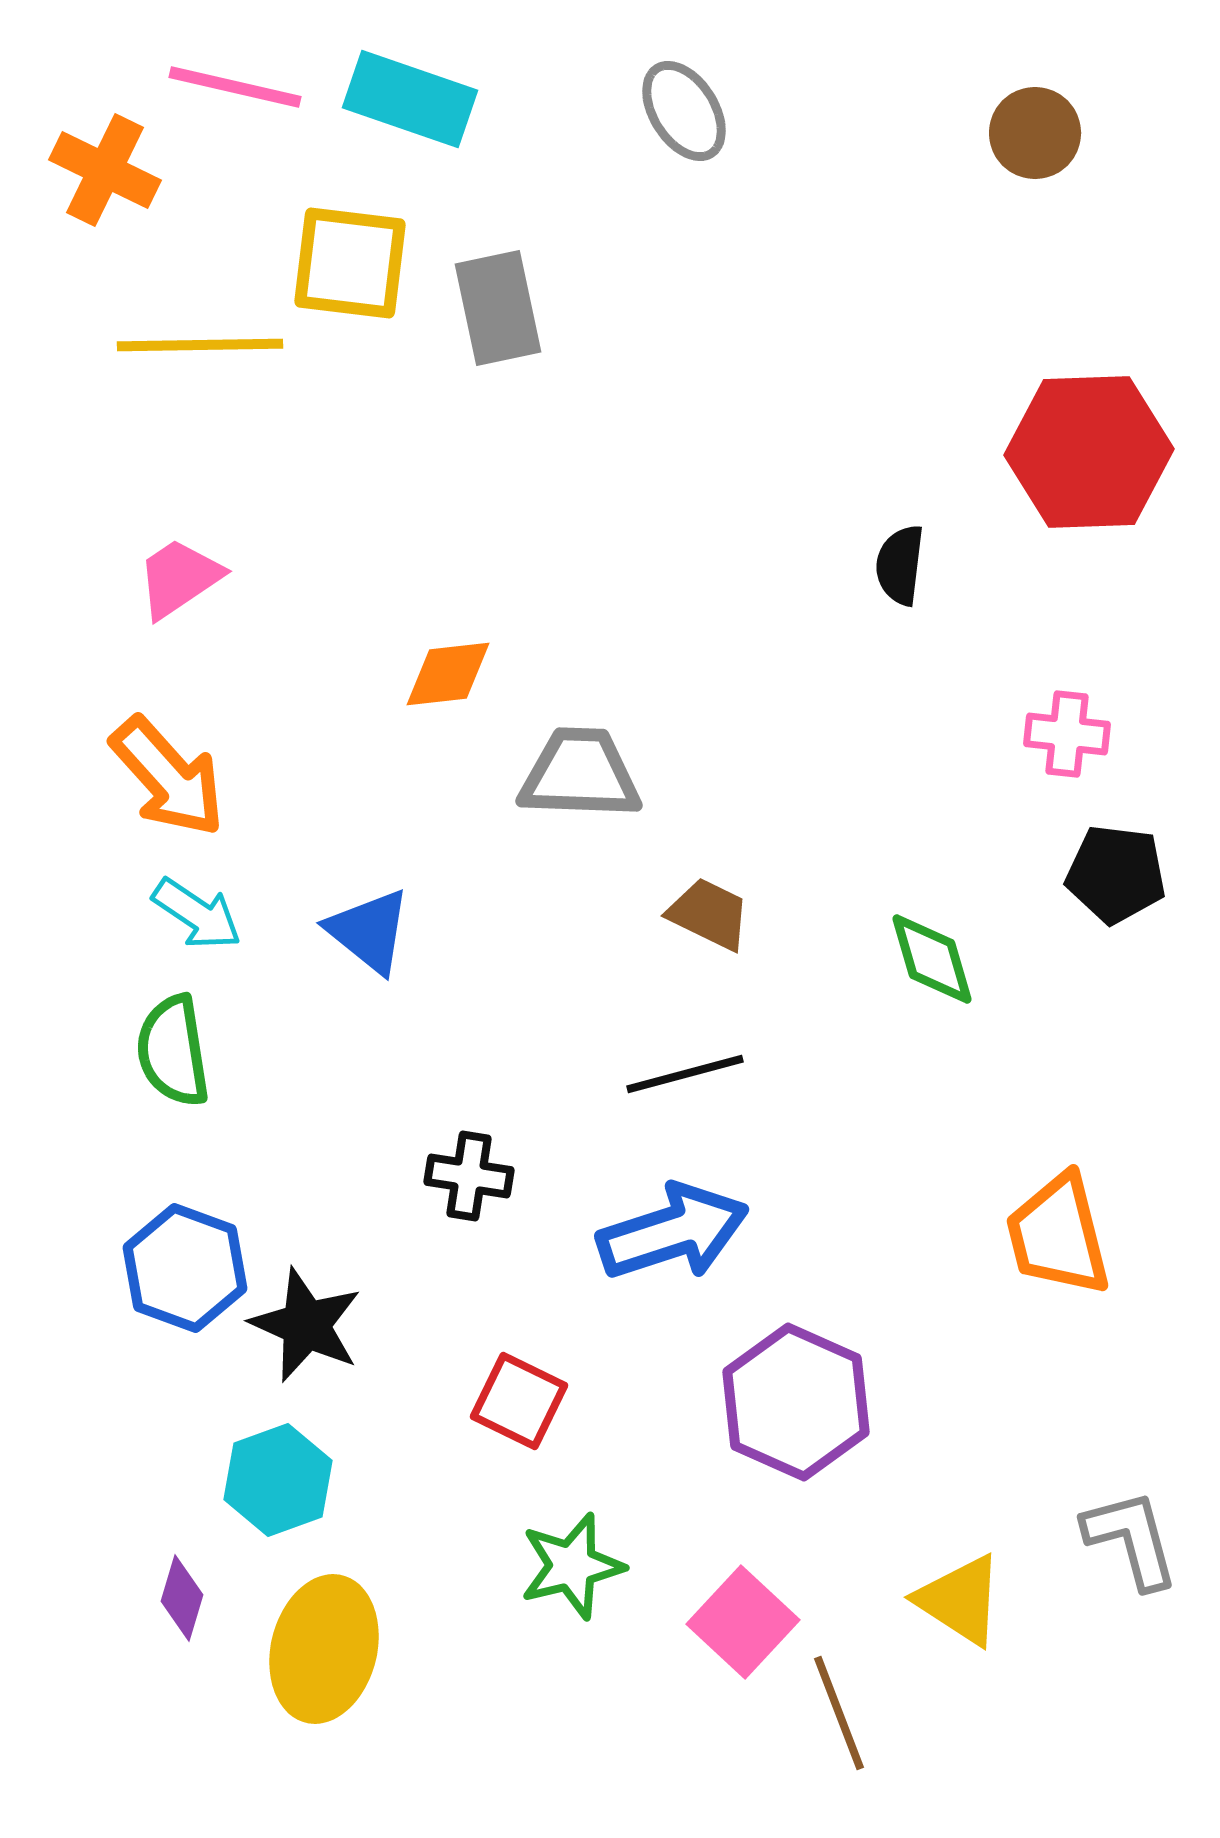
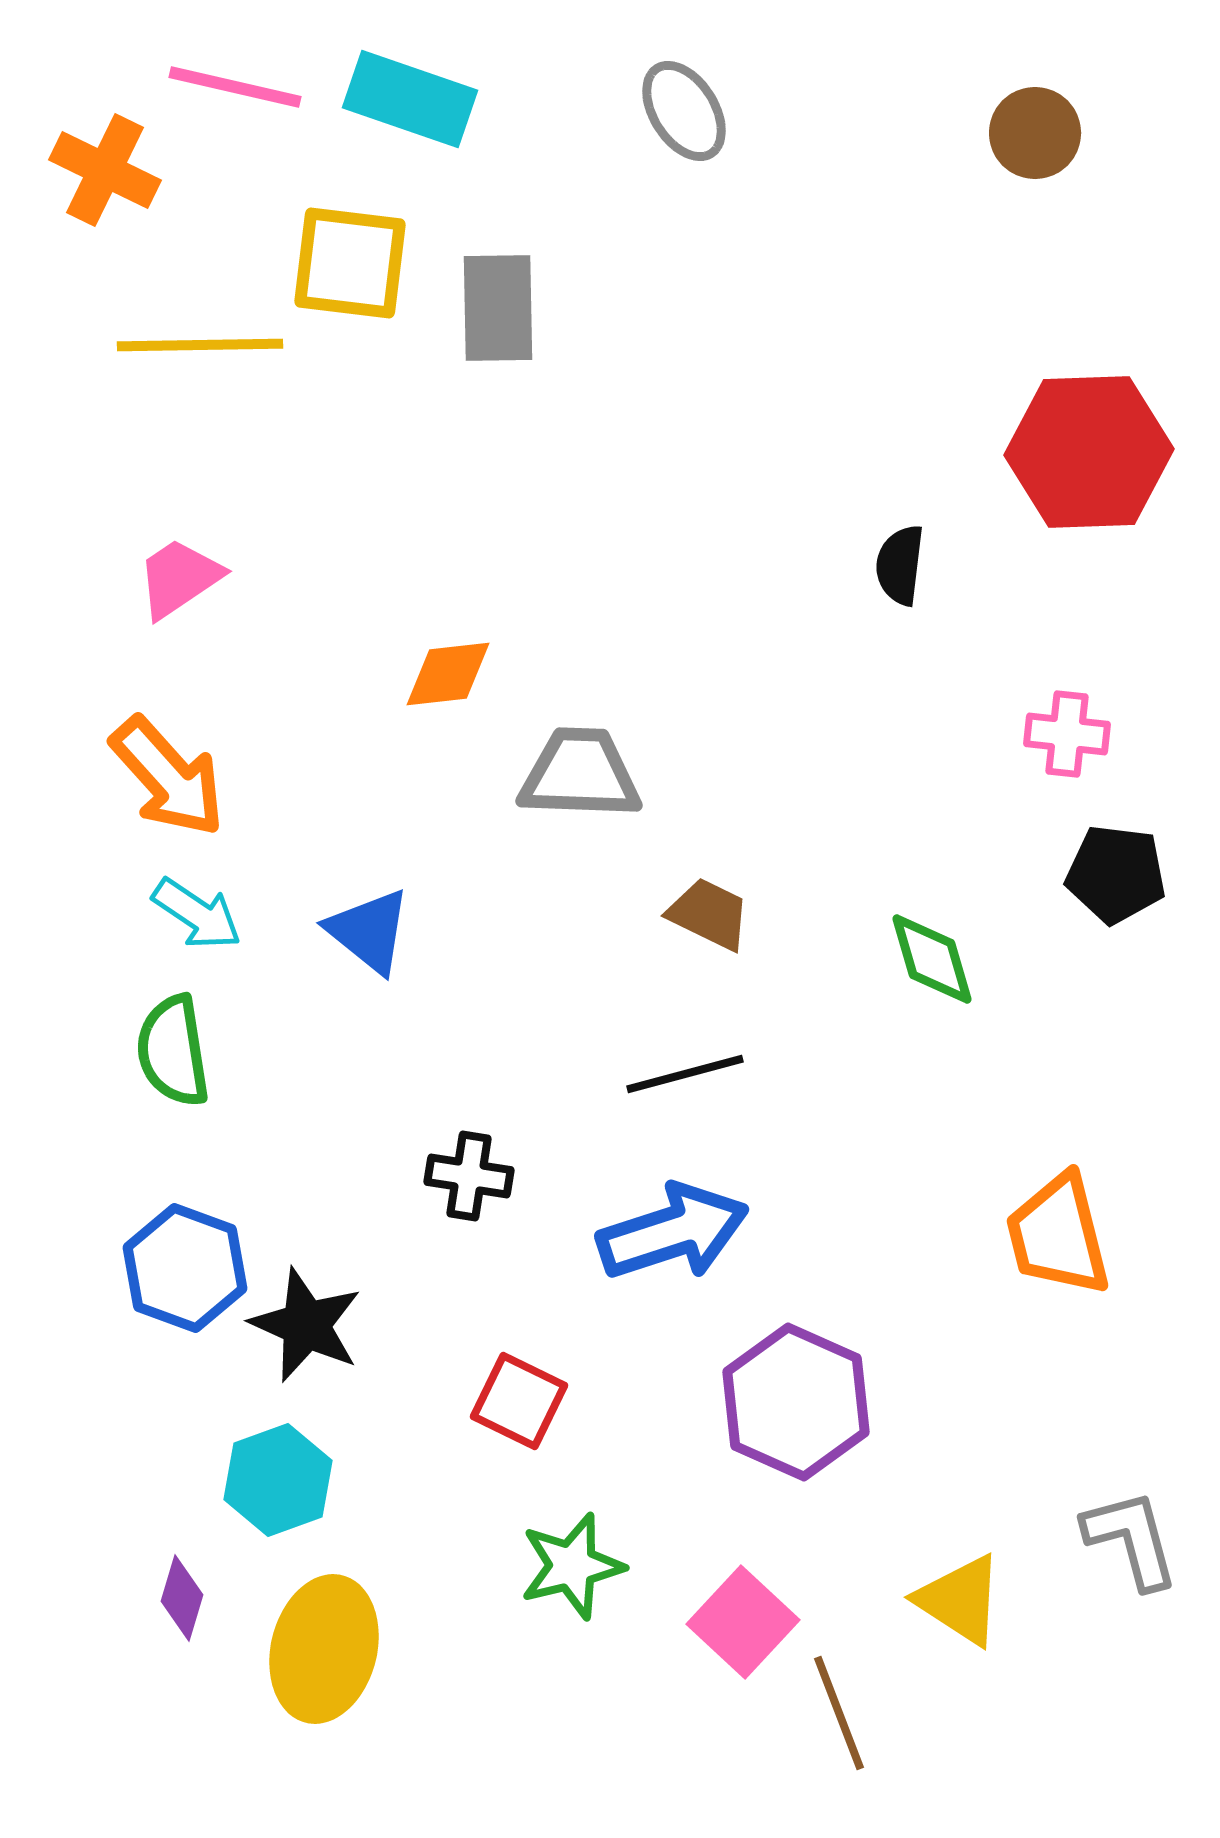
gray rectangle: rotated 11 degrees clockwise
